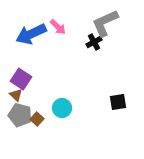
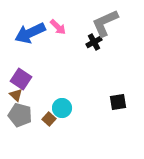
blue arrow: moved 1 px left, 1 px up
brown square: moved 12 px right
